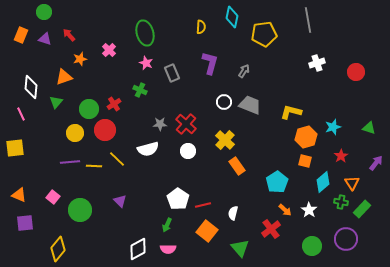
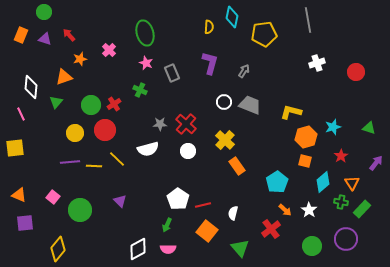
yellow semicircle at (201, 27): moved 8 px right
green circle at (89, 109): moved 2 px right, 4 px up
